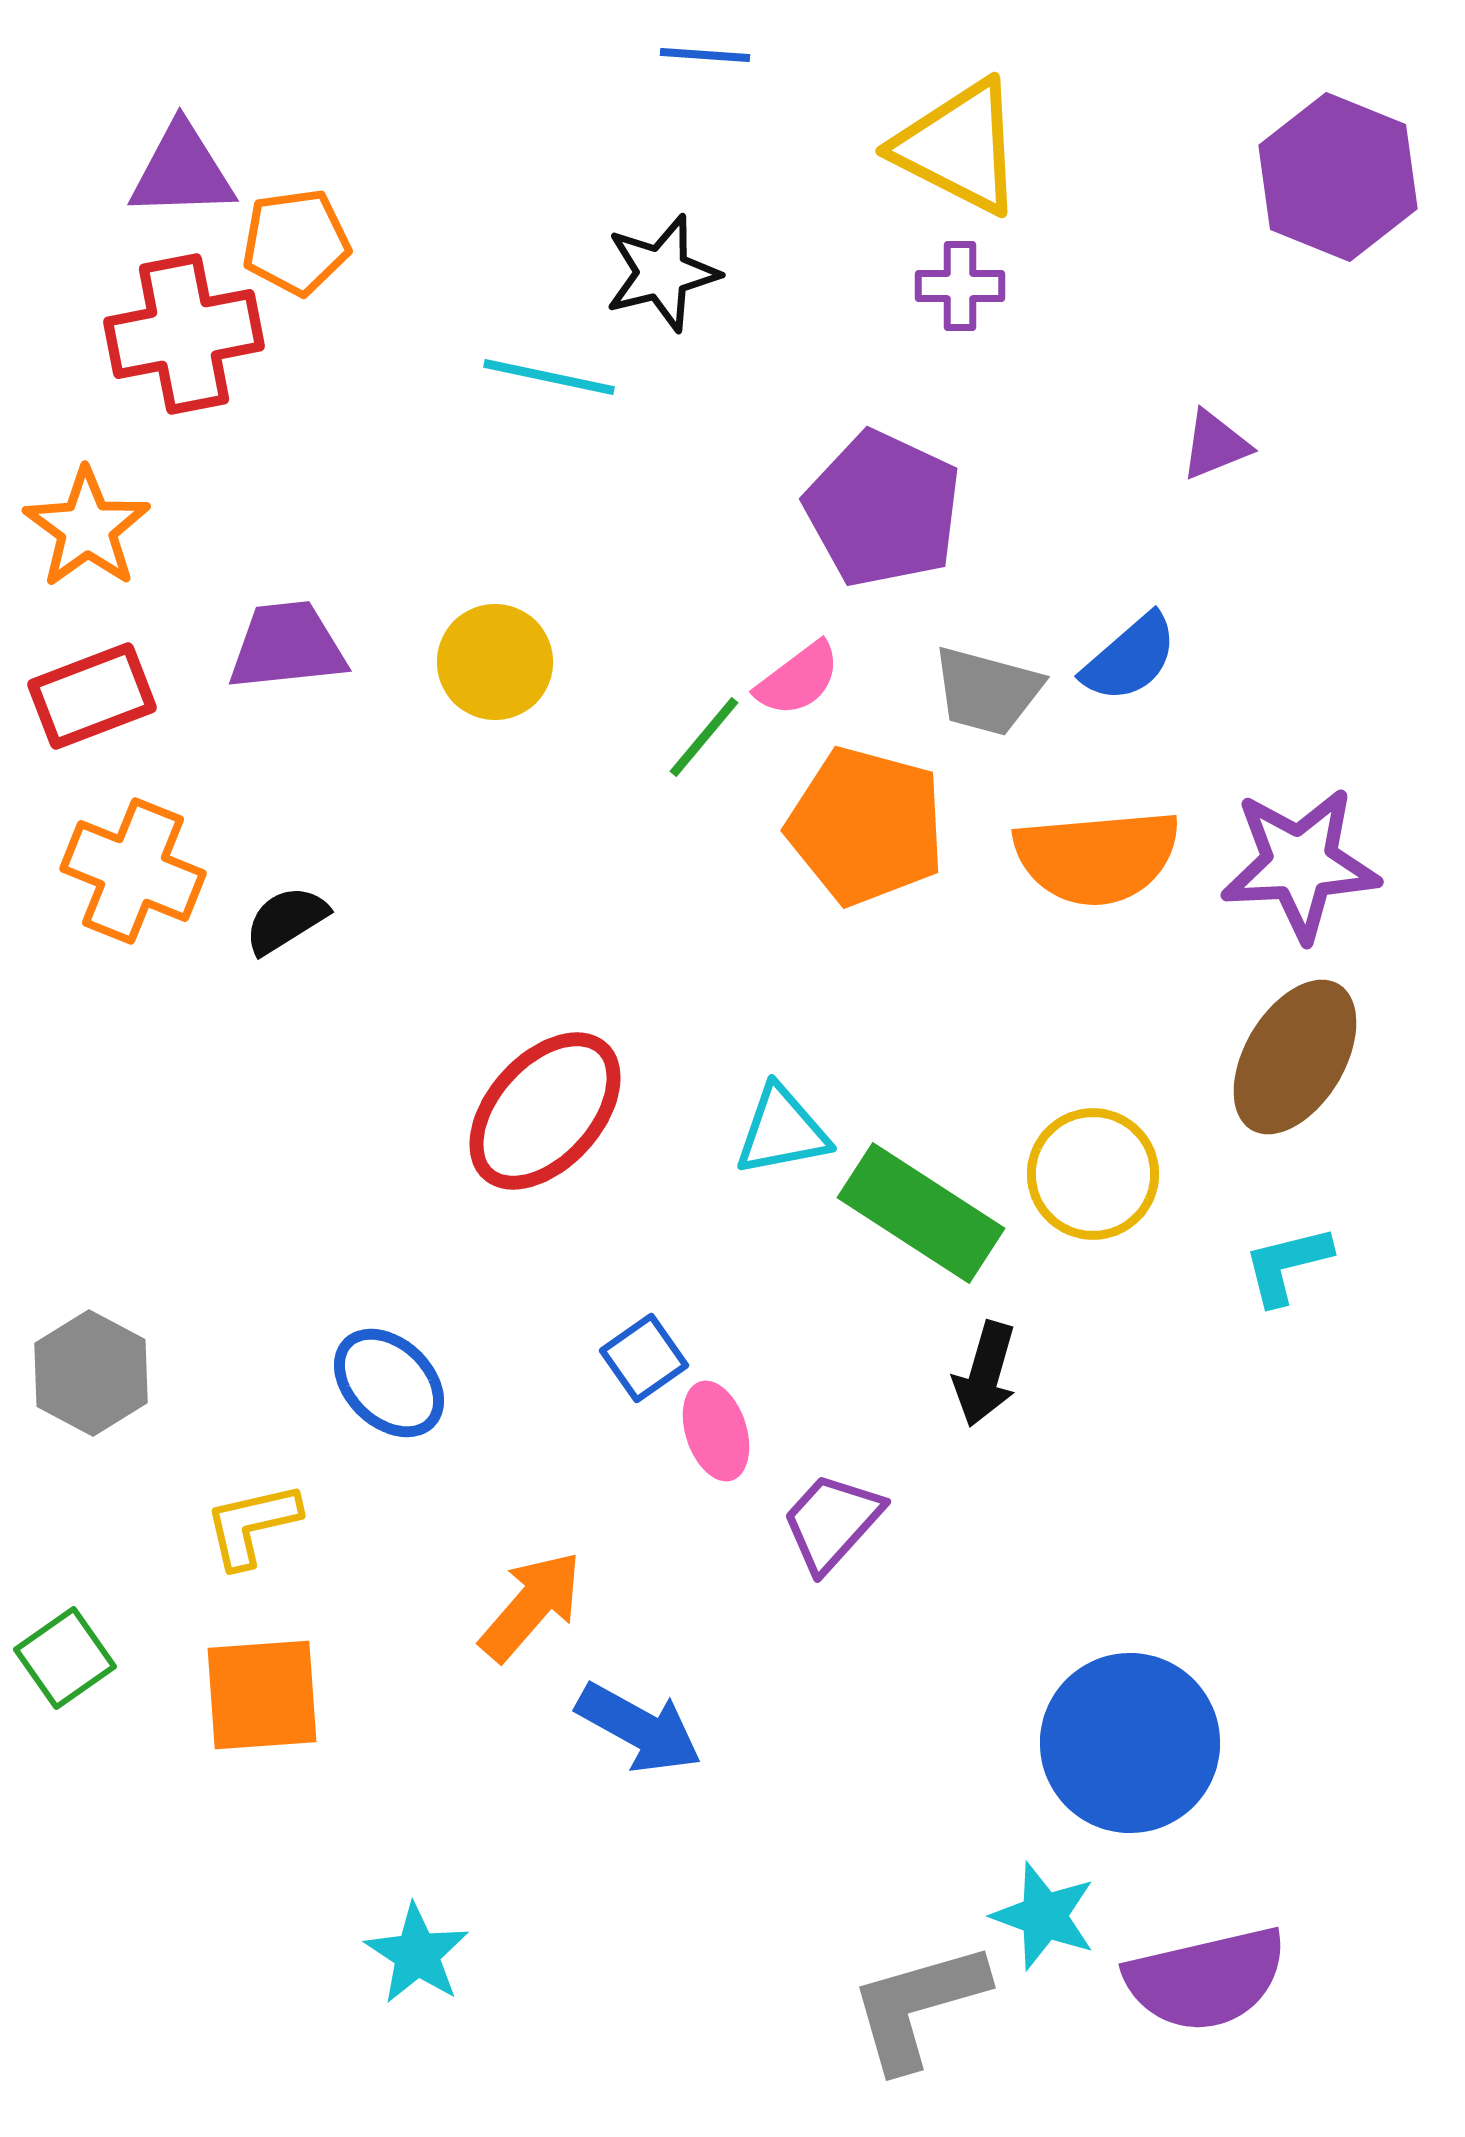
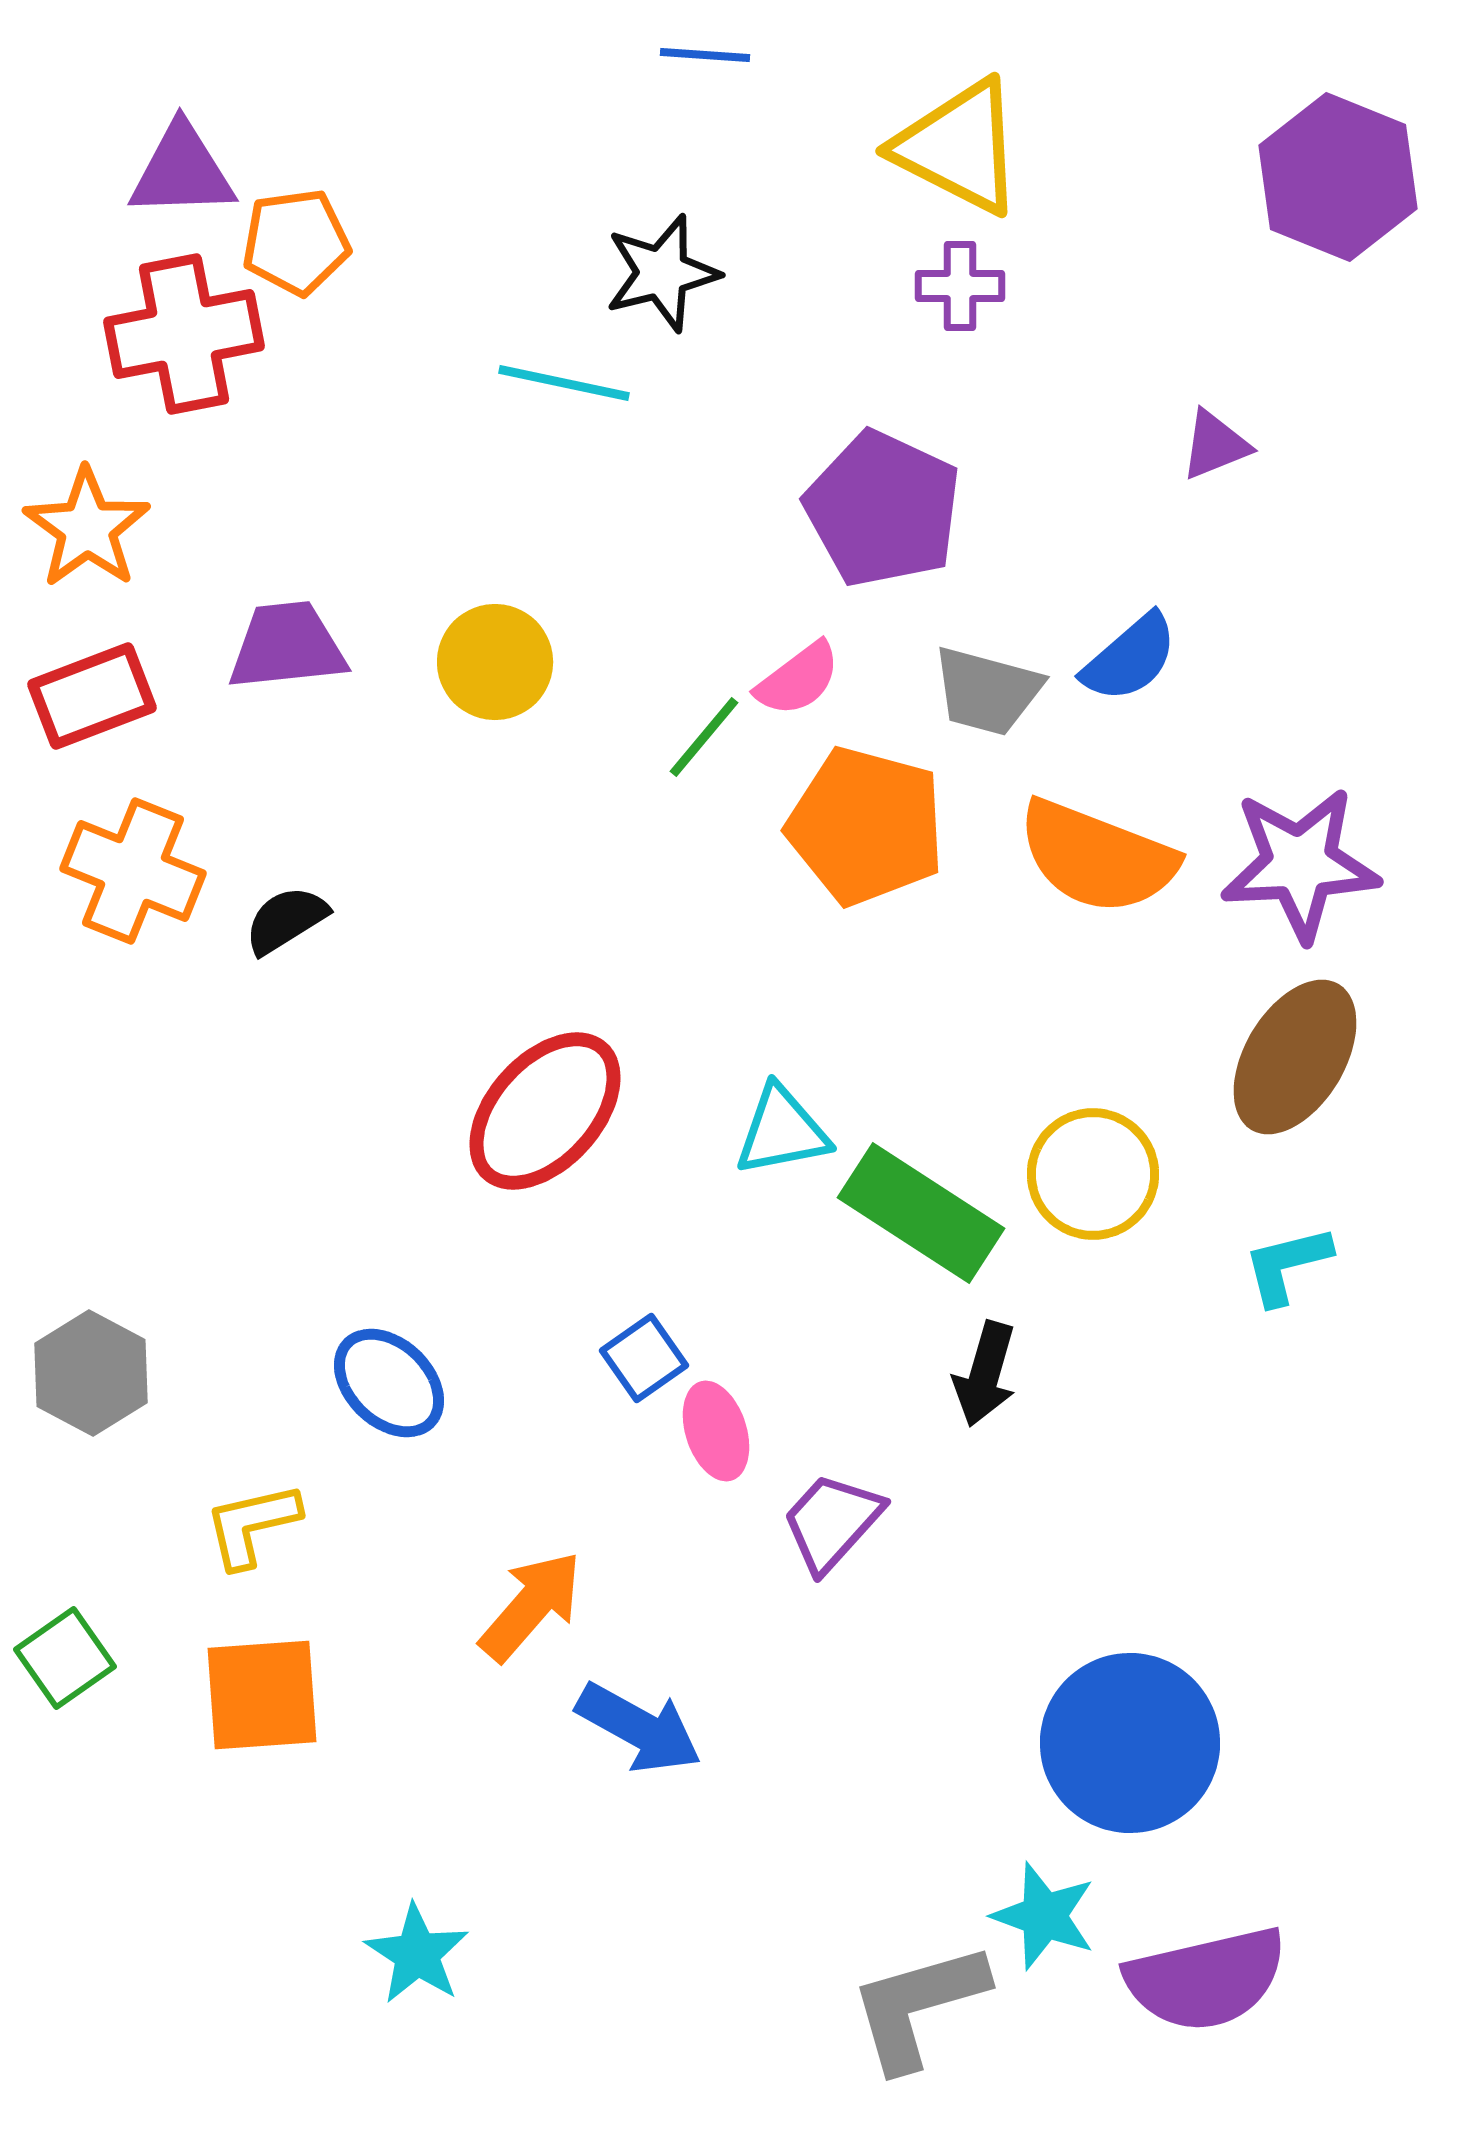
cyan line at (549, 377): moved 15 px right, 6 px down
orange semicircle at (1097, 857): rotated 26 degrees clockwise
